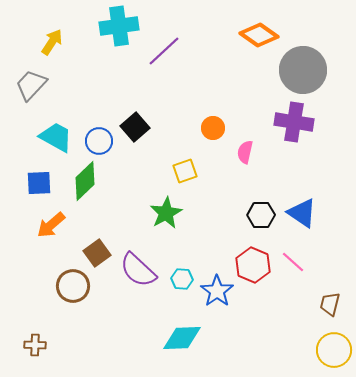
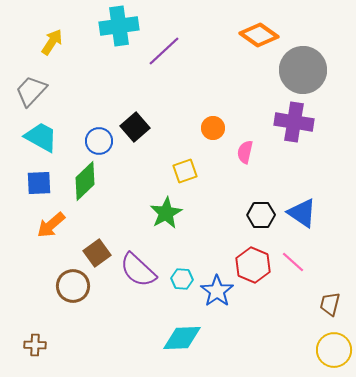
gray trapezoid: moved 6 px down
cyan trapezoid: moved 15 px left
